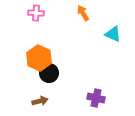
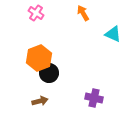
pink cross: rotated 28 degrees clockwise
orange hexagon: rotated 15 degrees clockwise
purple cross: moved 2 px left
